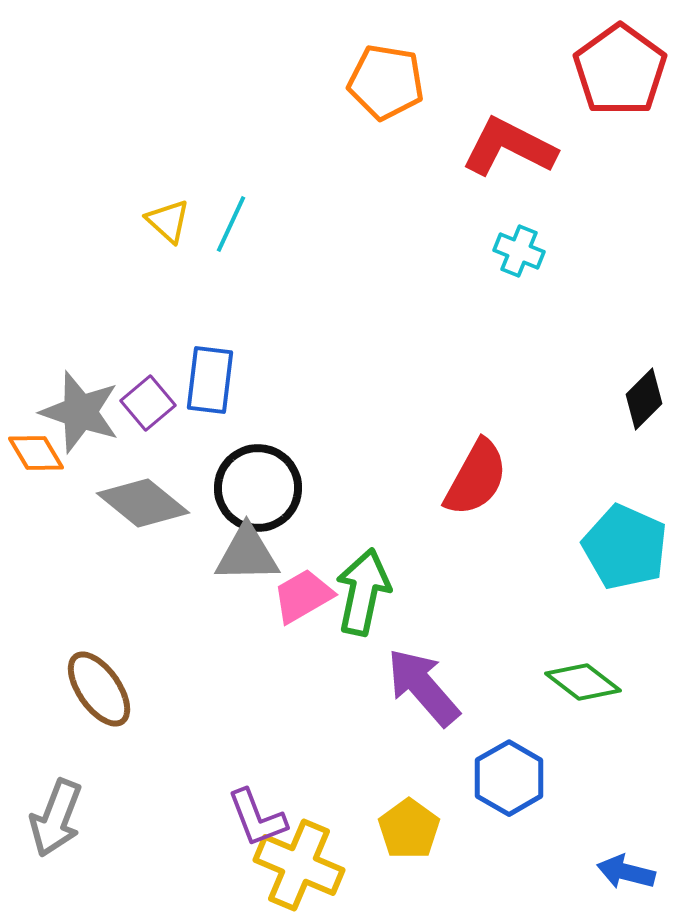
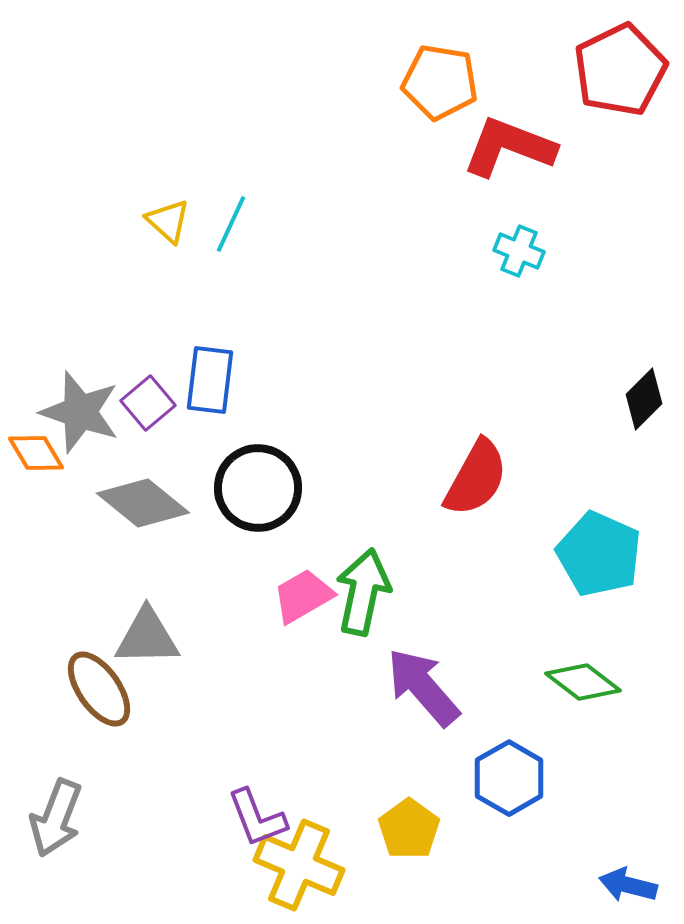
red pentagon: rotated 10 degrees clockwise
orange pentagon: moved 54 px right
red L-shape: rotated 6 degrees counterclockwise
cyan pentagon: moved 26 px left, 7 px down
gray triangle: moved 100 px left, 83 px down
blue arrow: moved 2 px right, 13 px down
